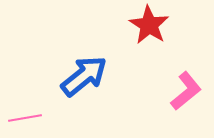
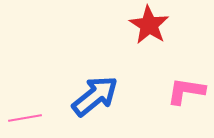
blue arrow: moved 11 px right, 20 px down
pink L-shape: rotated 132 degrees counterclockwise
